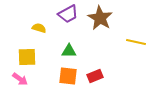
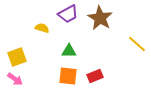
yellow semicircle: moved 3 px right
yellow line: moved 1 px right, 2 px down; rotated 30 degrees clockwise
yellow square: moved 10 px left; rotated 18 degrees counterclockwise
pink arrow: moved 5 px left
